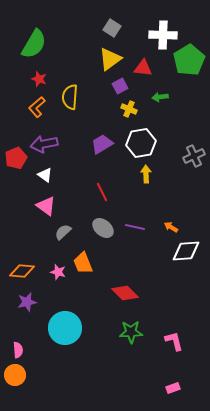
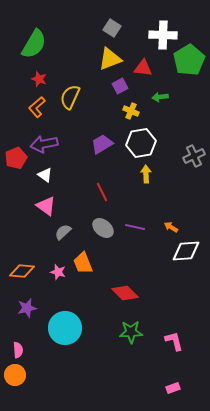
yellow triangle: rotated 15 degrees clockwise
yellow semicircle: rotated 20 degrees clockwise
yellow cross: moved 2 px right, 2 px down
purple star: moved 6 px down
